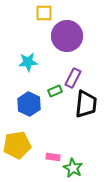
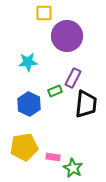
yellow pentagon: moved 7 px right, 2 px down
